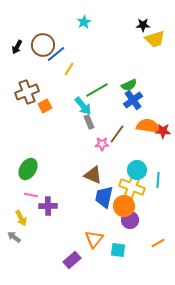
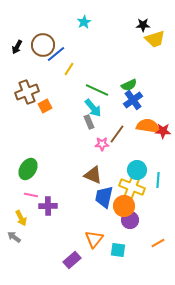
green line: rotated 55 degrees clockwise
cyan arrow: moved 10 px right, 2 px down
